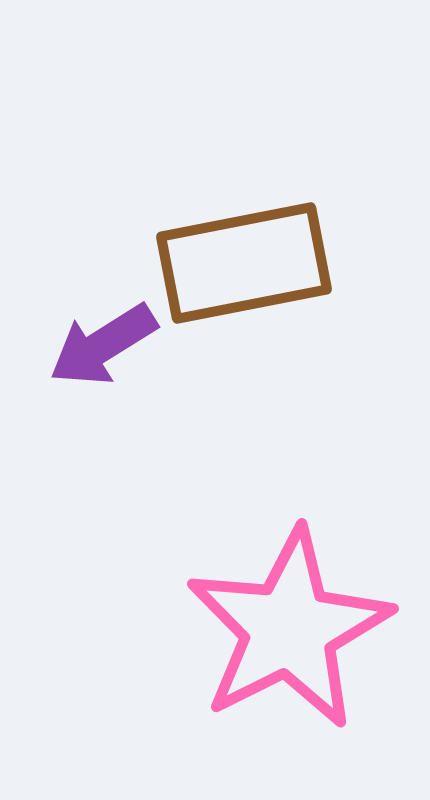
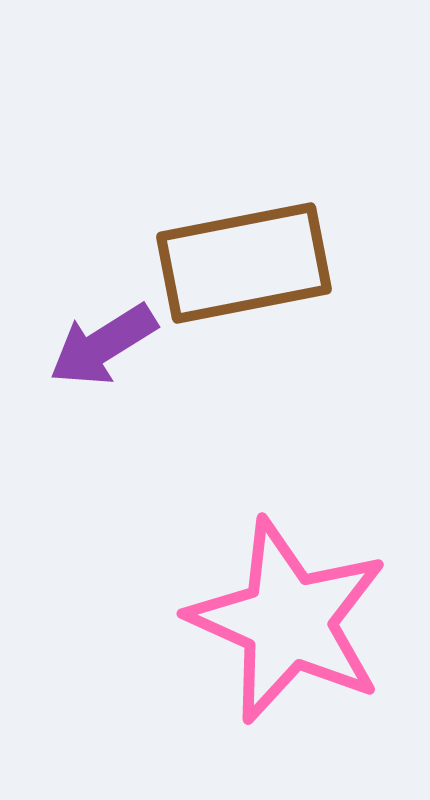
pink star: moved 1 px left, 8 px up; rotated 21 degrees counterclockwise
